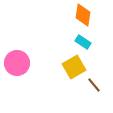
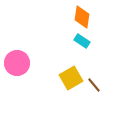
orange diamond: moved 1 px left, 2 px down
cyan rectangle: moved 1 px left, 1 px up
yellow square: moved 3 px left, 11 px down
